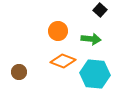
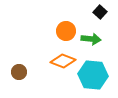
black square: moved 2 px down
orange circle: moved 8 px right
cyan hexagon: moved 2 px left, 1 px down
